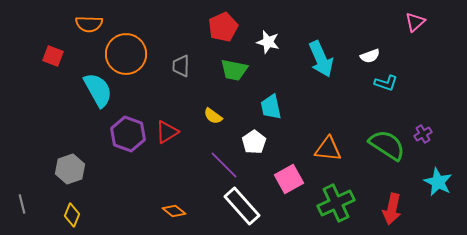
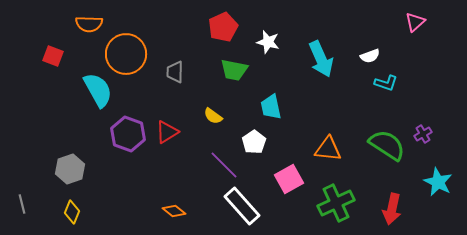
gray trapezoid: moved 6 px left, 6 px down
yellow diamond: moved 3 px up
